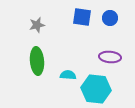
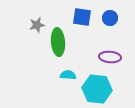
green ellipse: moved 21 px right, 19 px up
cyan hexagon: moved 1 px right
